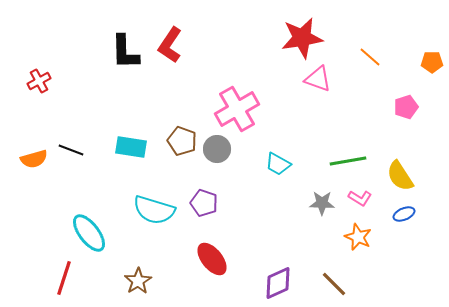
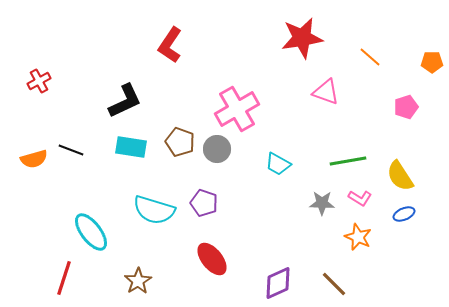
black L-shape: moved 49 px down; rotated 114 degrees counterclockwise
pink triangle: moved 8 px right, 13 px down
brown pentagon: moved 2 px left, 1 px down
cyan ellipse: moved 2 px right, 1 px up
